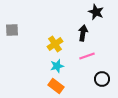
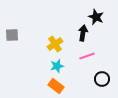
black star: moved 5 px down
gray square: moved 5 px down
